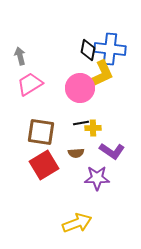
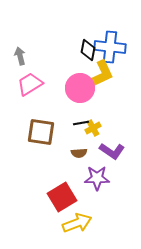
blue cross: moved 2 px up
yellow cross: rotated 28 degrees counterclockwise
brown semicircle: moved 3 px right
red square: moved 18 px right, 32 px down
